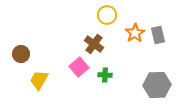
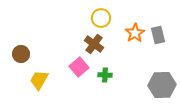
yellow circle: moved 6 px left, 3 px down
gray hexagon: moved 5 px right
